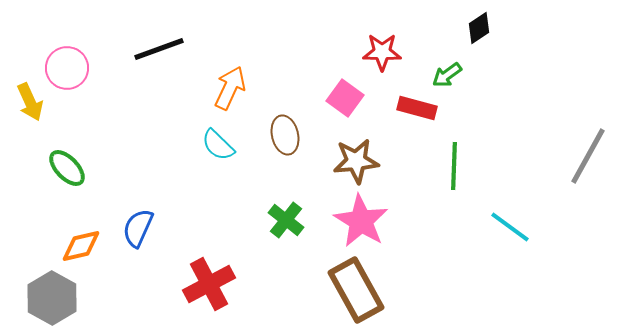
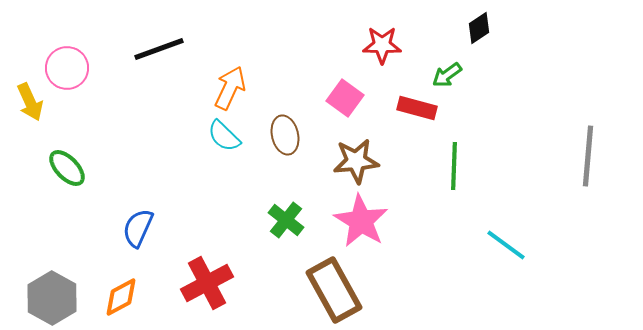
red star: moved 7 px up
cyan semicircle: moved 6 px right, 9 px up
gray line: rotated 24 degrees counterclockwise
cyan line: moved 4 px left, 18 px down
orange diamond: moved 40 px right, 51 px down; rotated 15 degrees counterclockwise
red cross: moved 2 px left, 1 px up
brown rectangle: moved 22 px left
